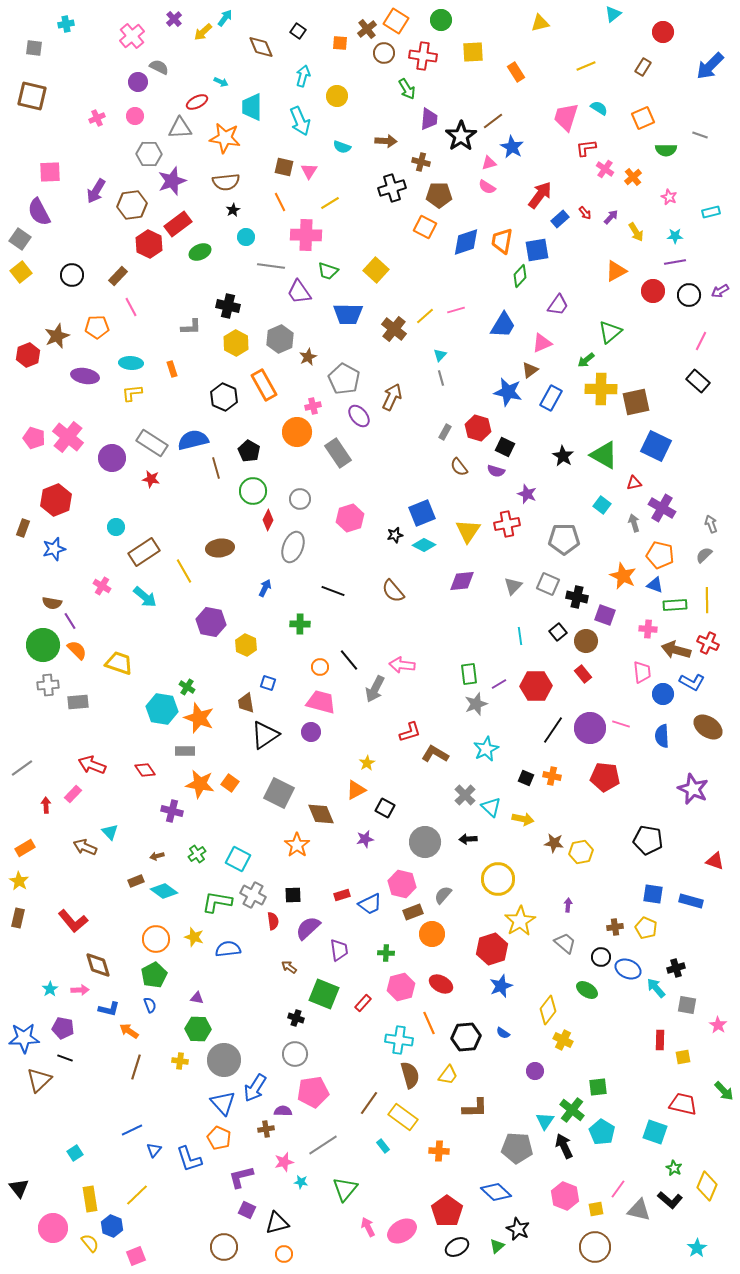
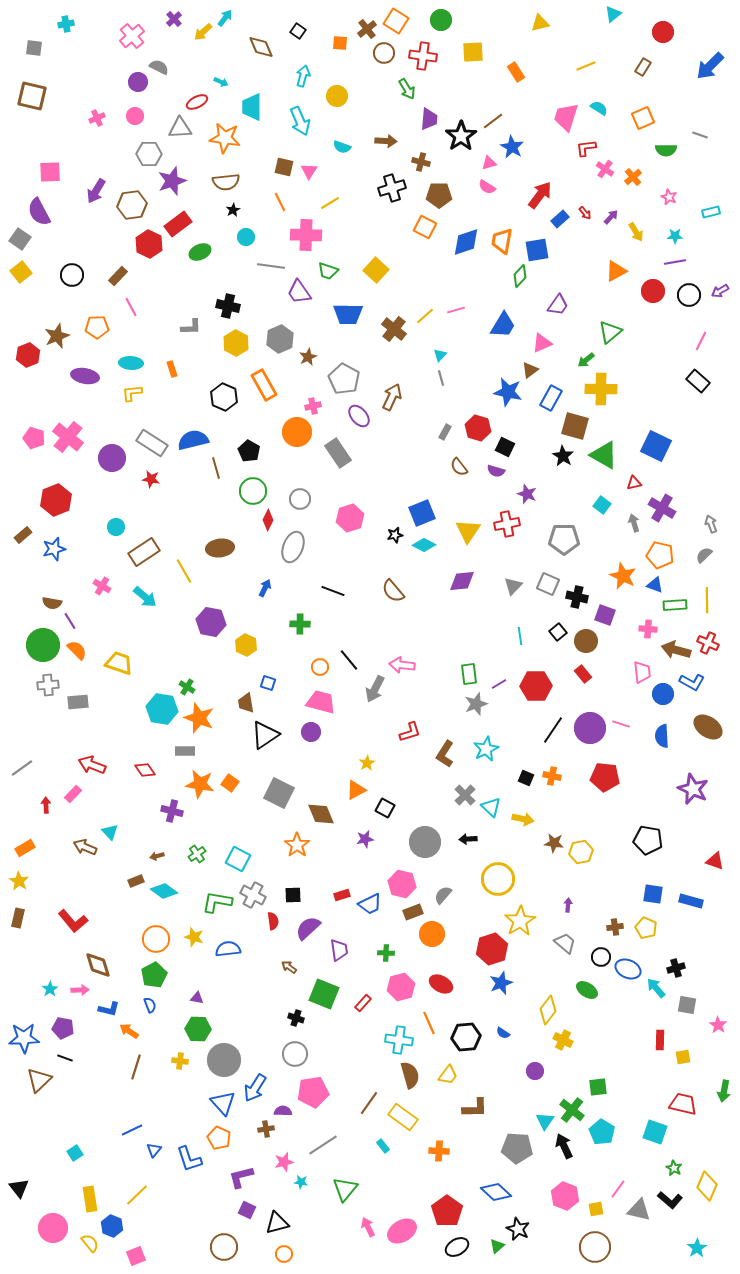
brown square at (636, 402): moved 61 px left, 24 px down; rotated 28 degrees clockwise
brown rectangle at (23, 528): moved 7 px down; rotated 30 degrees clockwise
brown L-shape at (435, 754): moved 10 px right; rotated 88 degrees counterclockwise
blue star at (501, 986): moved 3 px up
green arrow at (724, 1091): rotated 55 degrees clockwise
